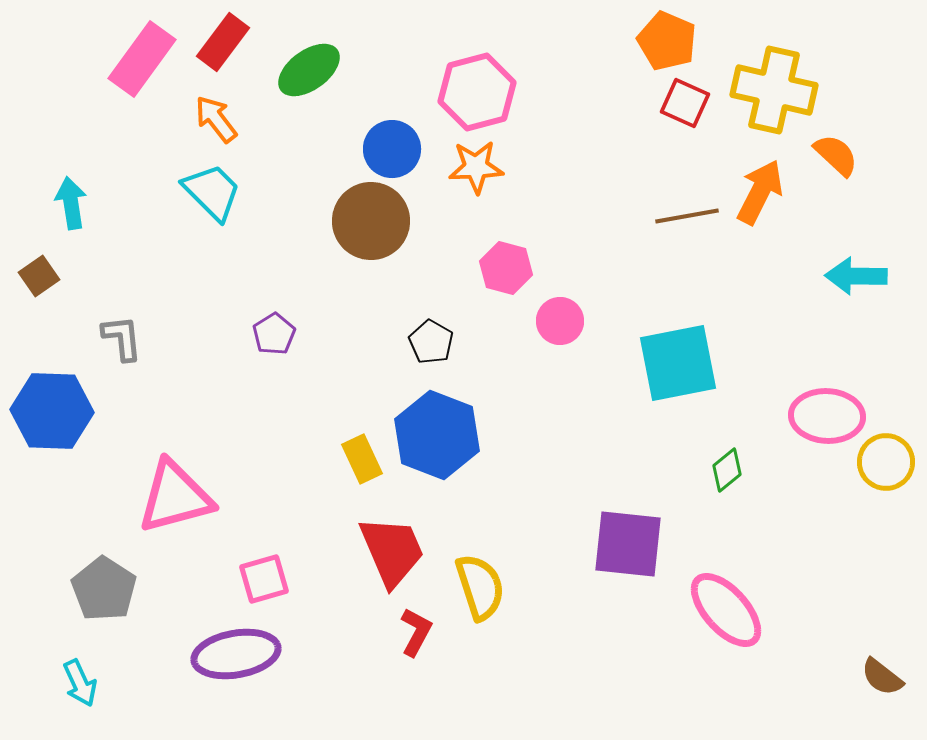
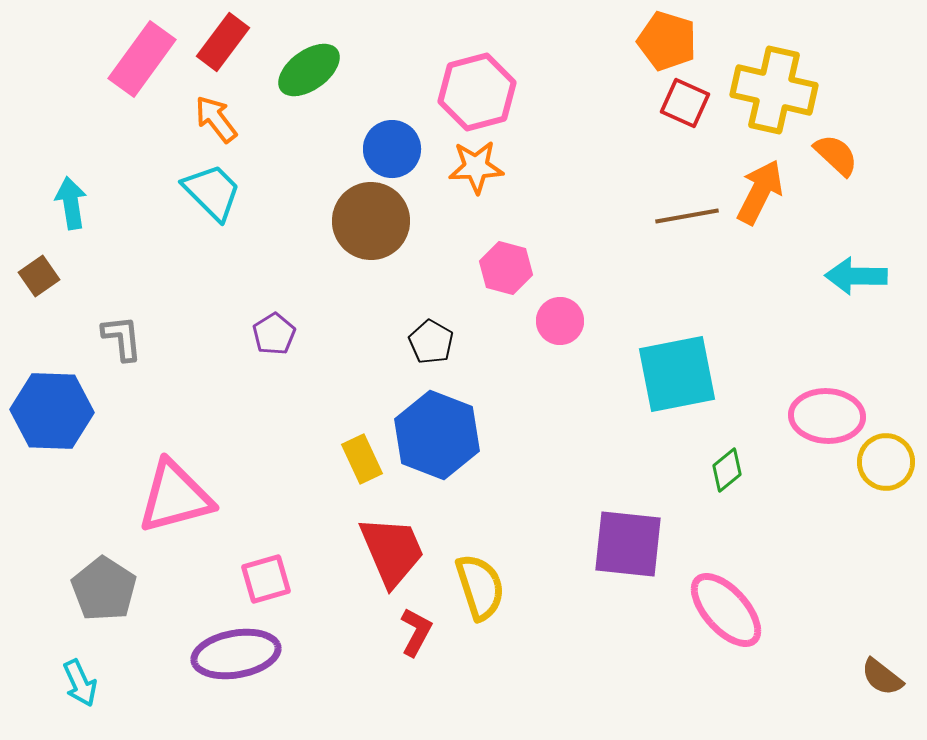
orange pentagon at (667, 41): rotated 6 degrees counterclockwise
cyan square at (678, 363): moved 1 px left, 11 px down
pink square at (264, 579): moved 2 px right
